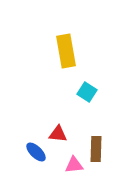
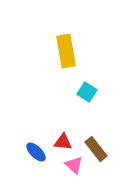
red triangle: moved 5 px right, 8 px down
brown rectangle: rotated 40 degrees counterclockwise
pink triangle: rotated 48 degrees clockwise
